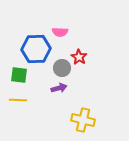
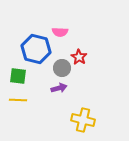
blue hexagon: rotated 16 degrees clockwise
green square: moved 1 px left, 1 px down
